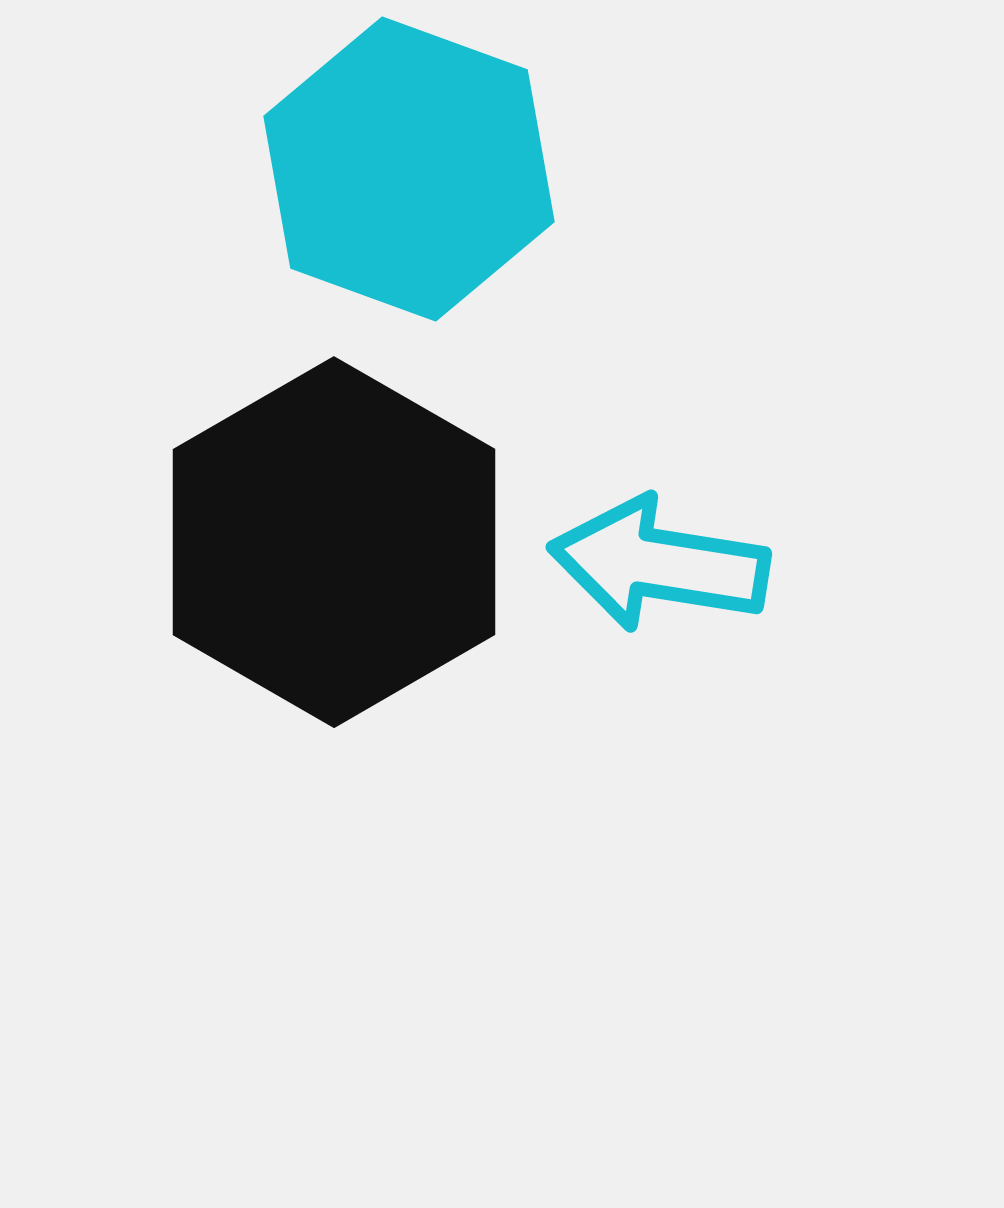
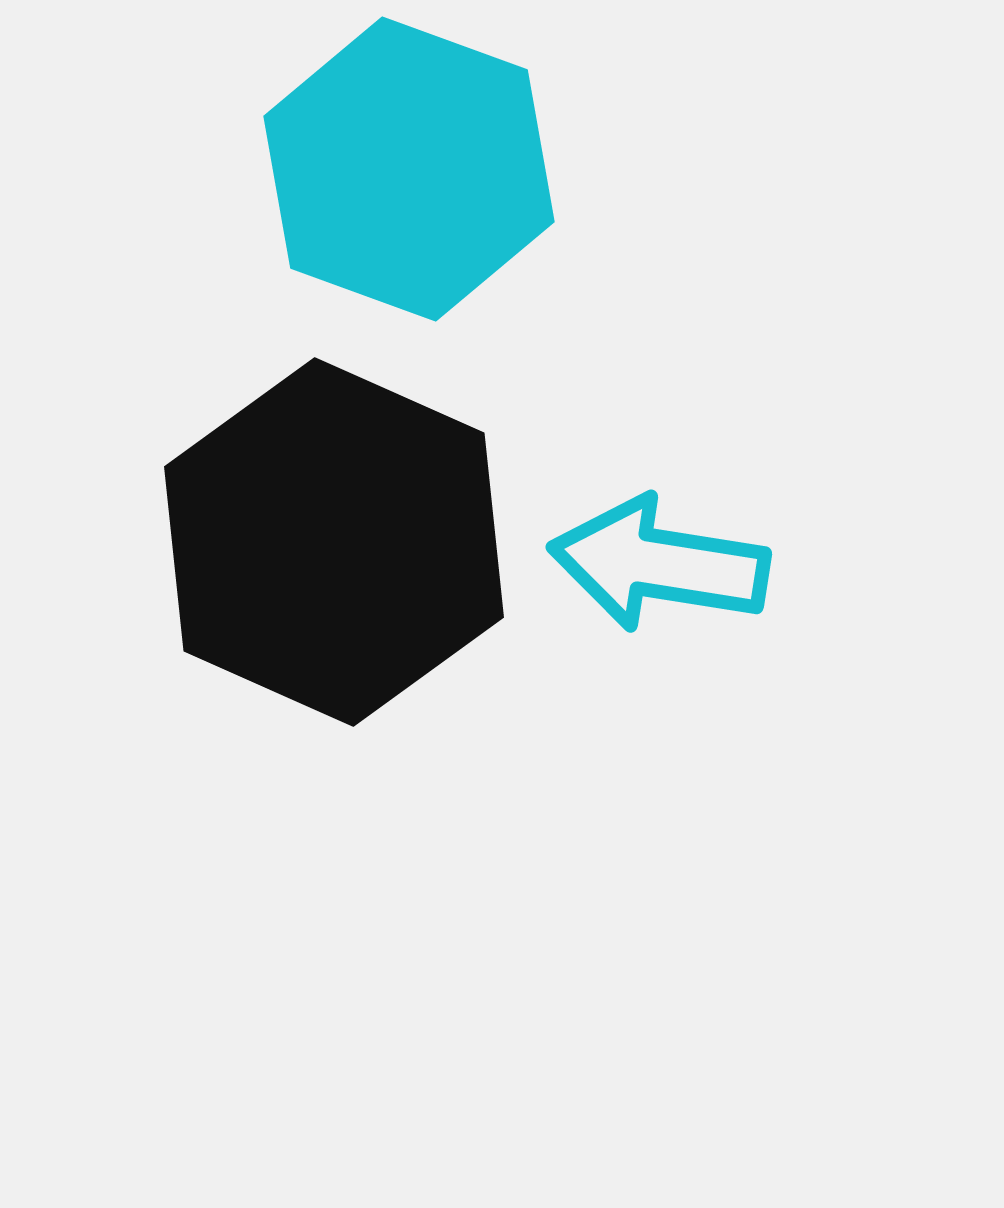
black hexagon: rotated 6 degrees counterclockwise
